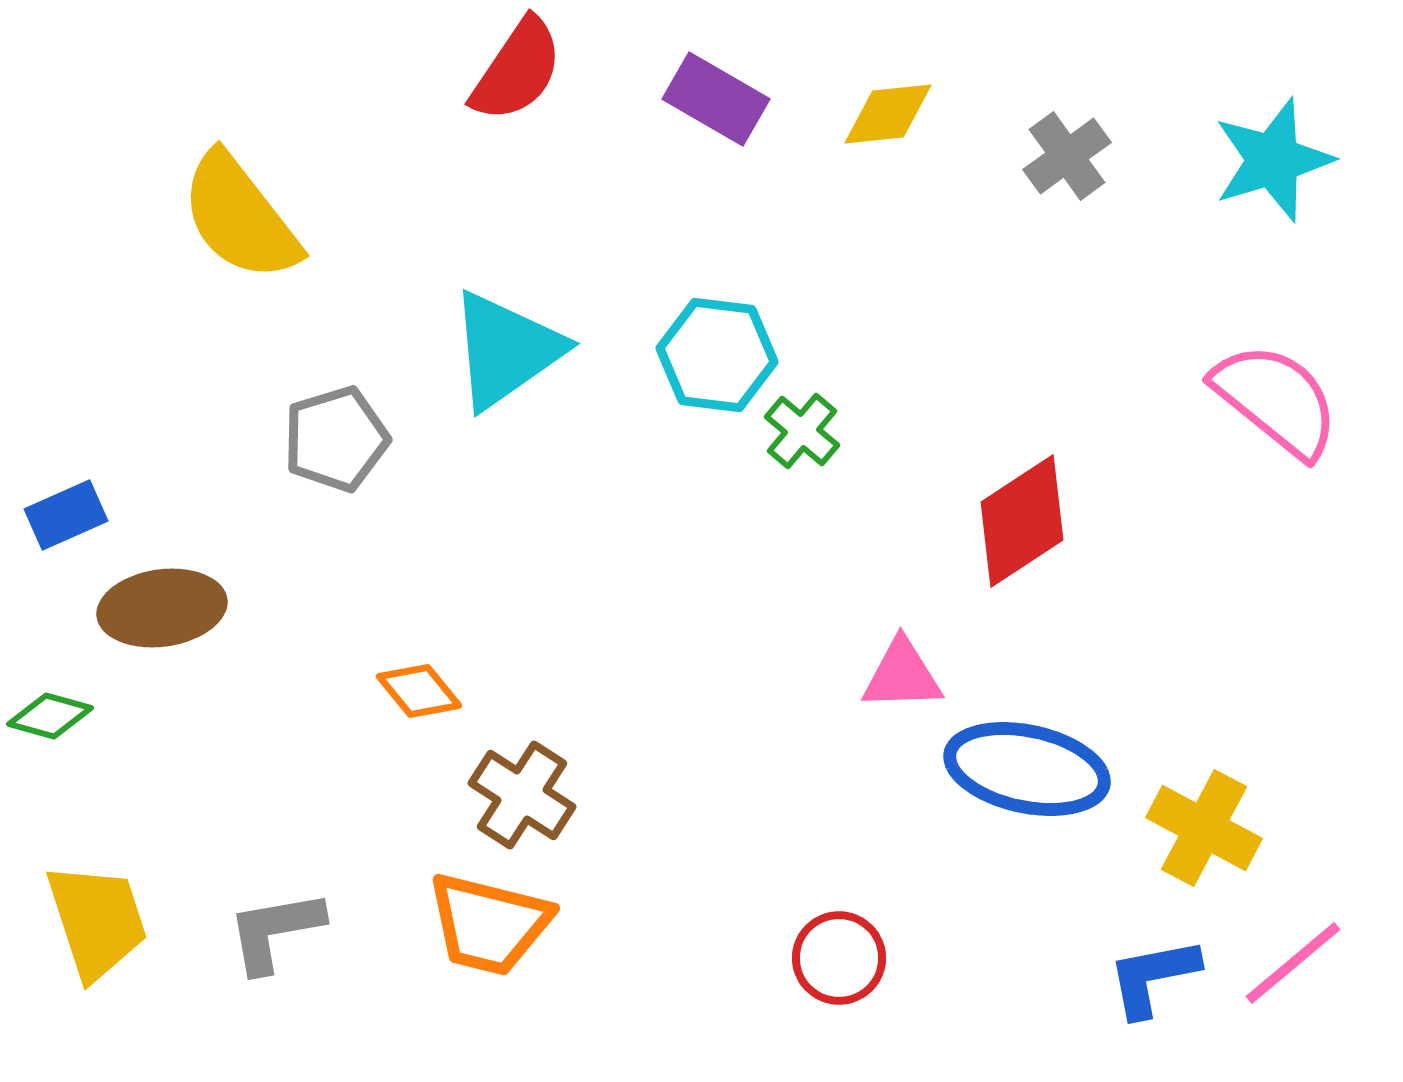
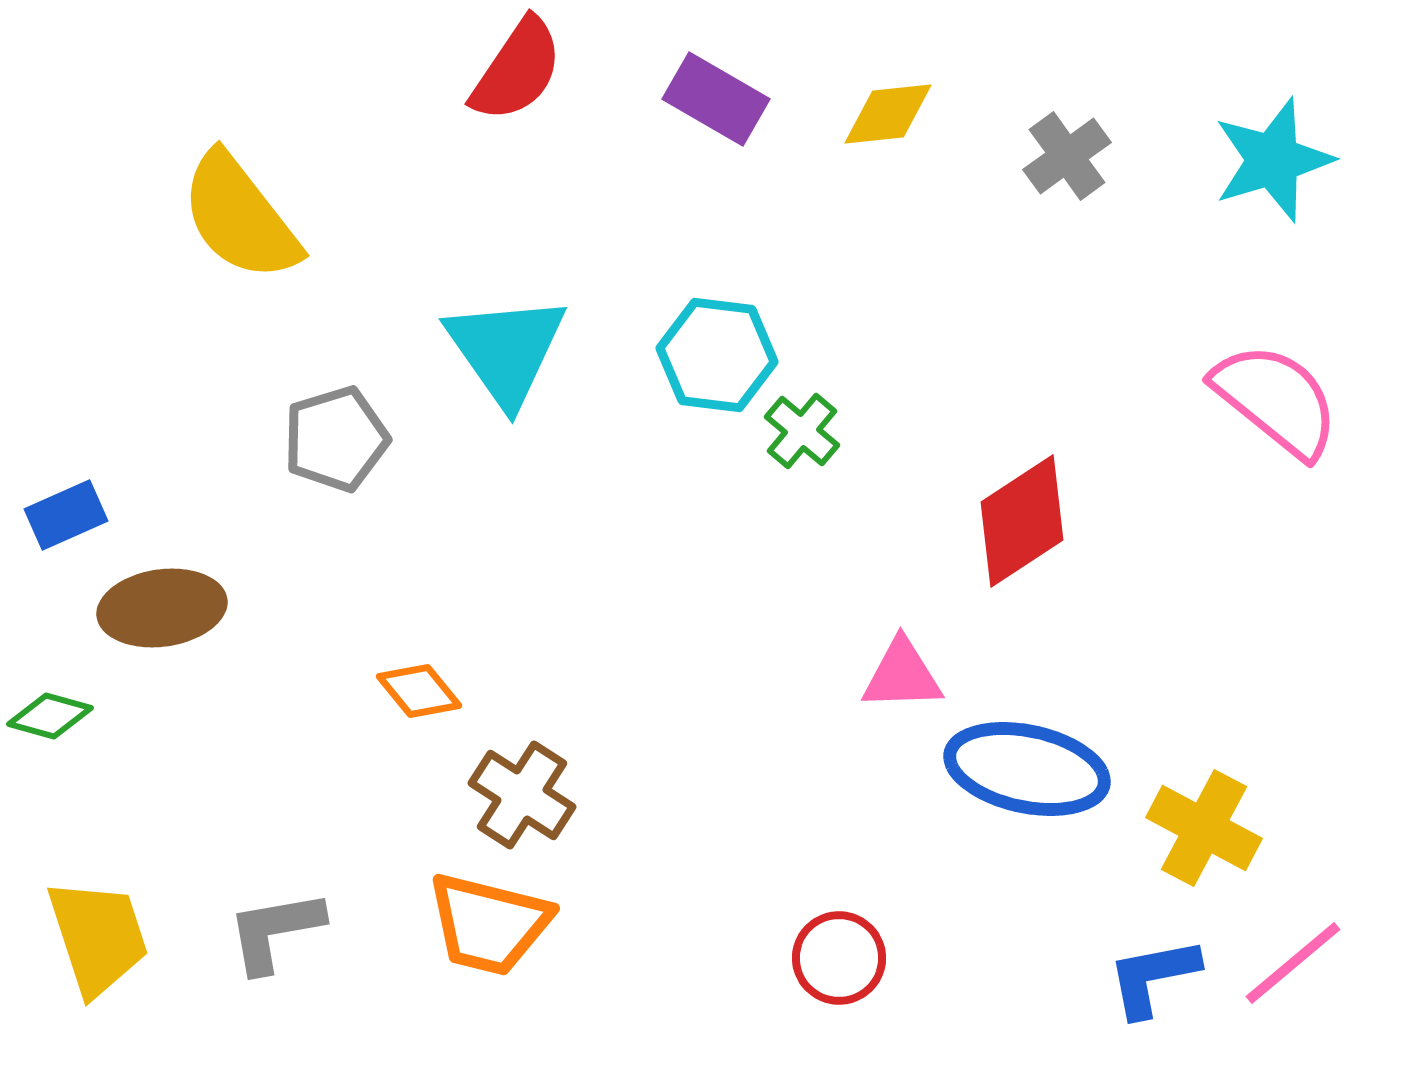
cyan triangle: rotated 30 degrees counterclockwise
yellow trapezoid: moved 1 px right, 16 px down
